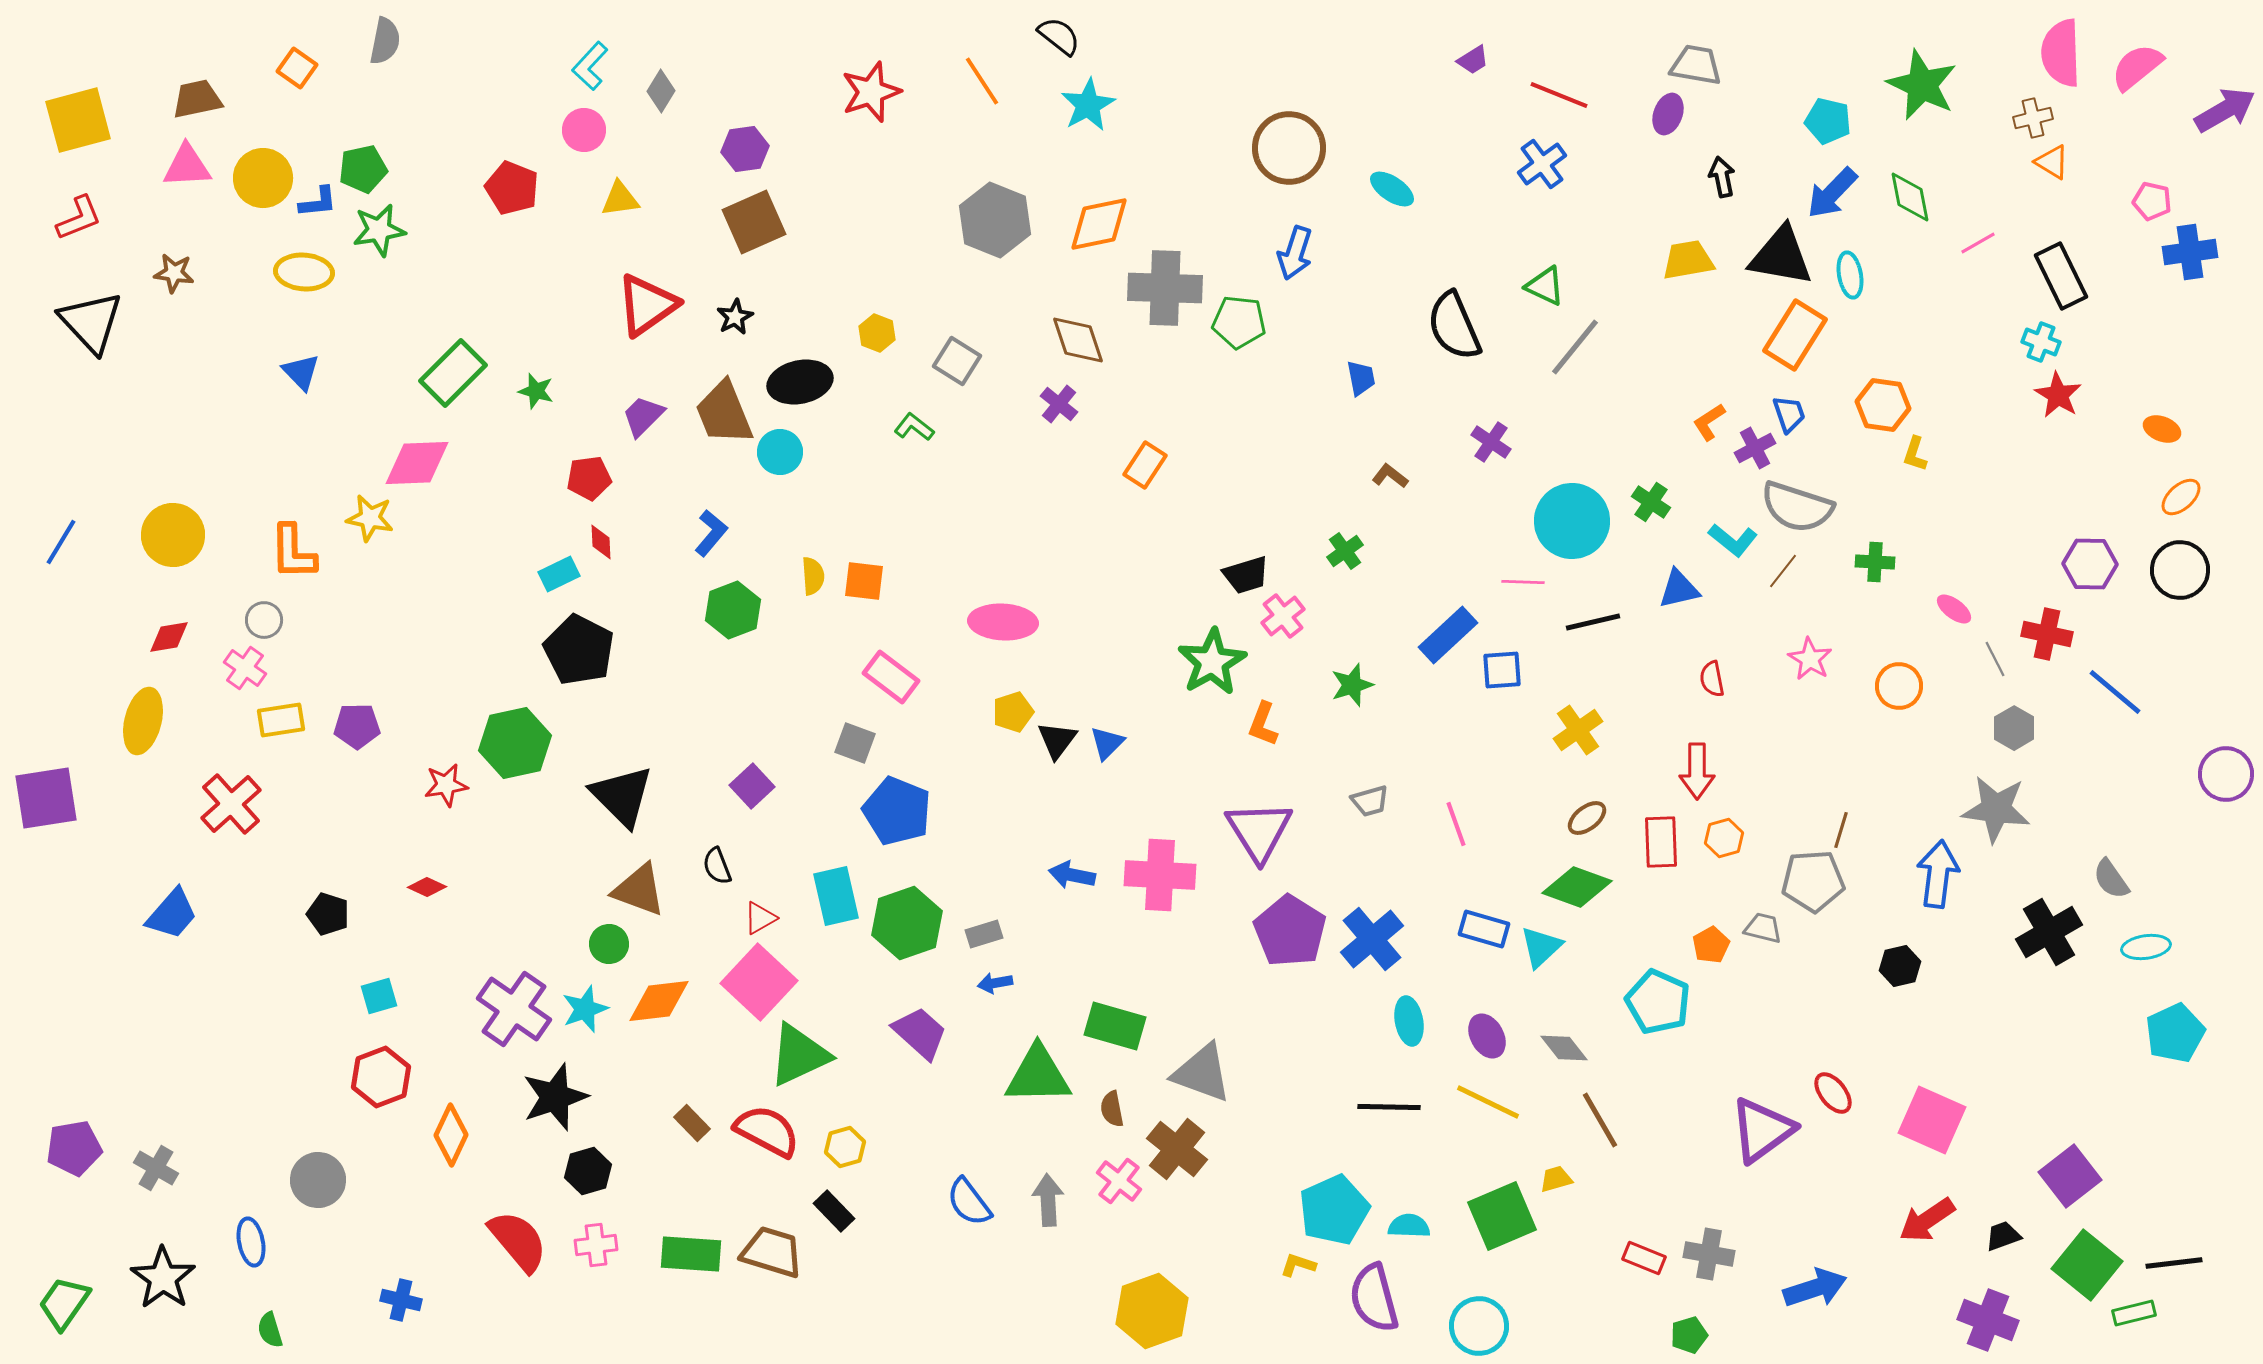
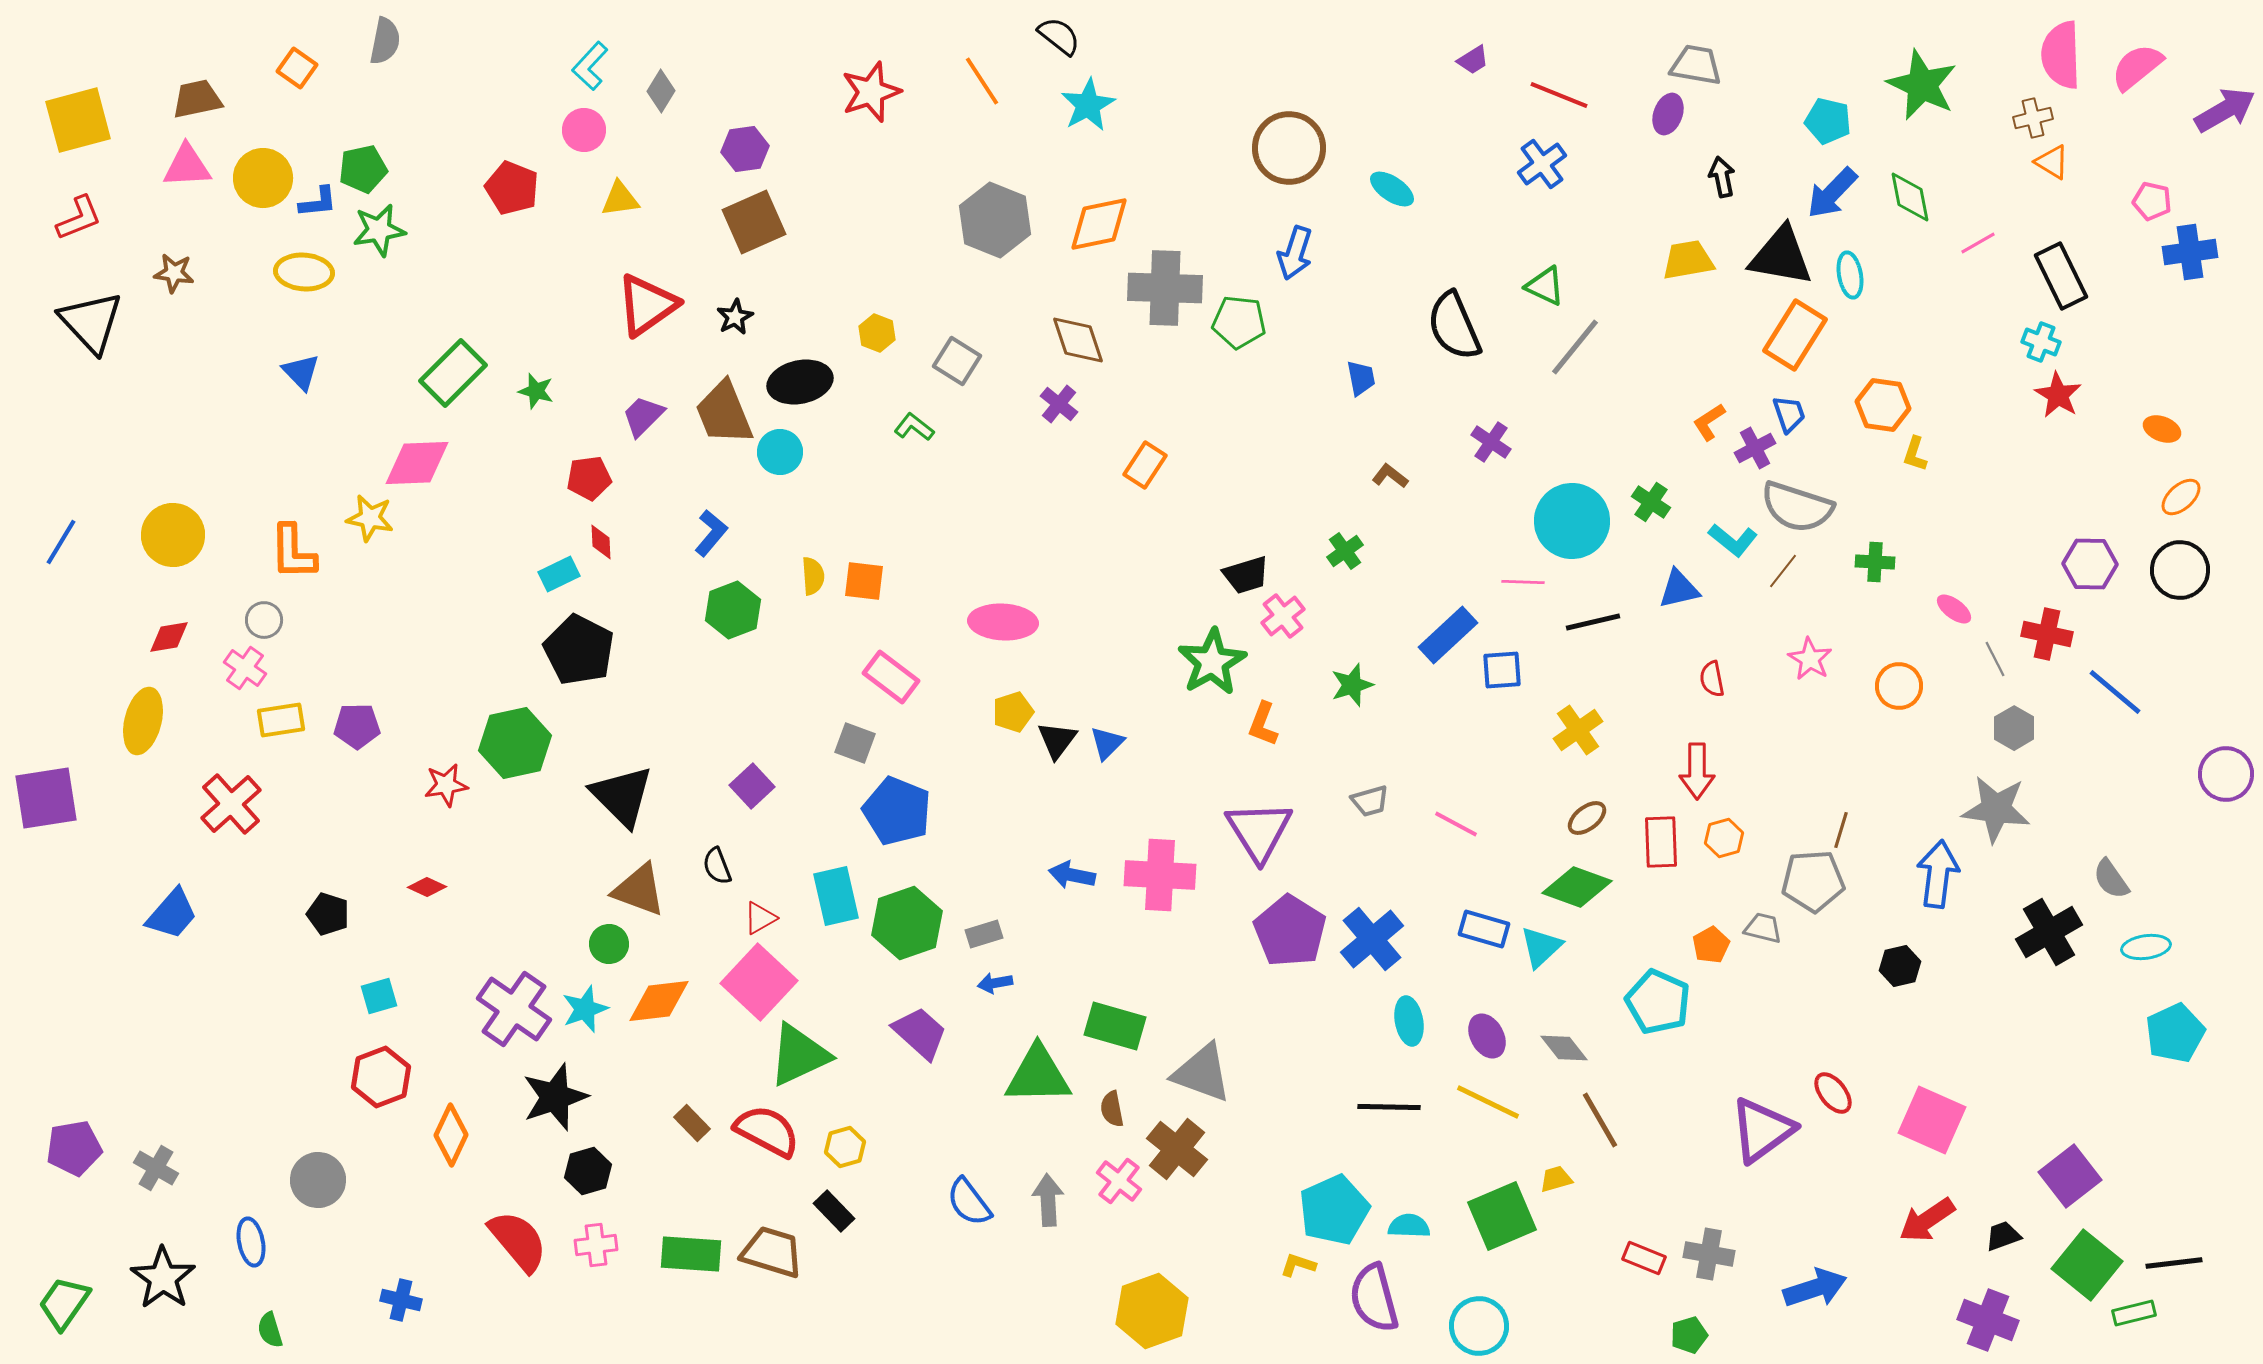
pink semicircle at (2061, 53): moved 2 px down
pink line at (1456, 824): rotated 42 degrees counterclockwise
